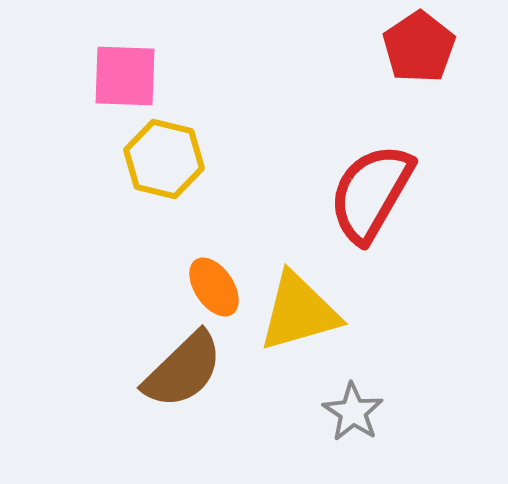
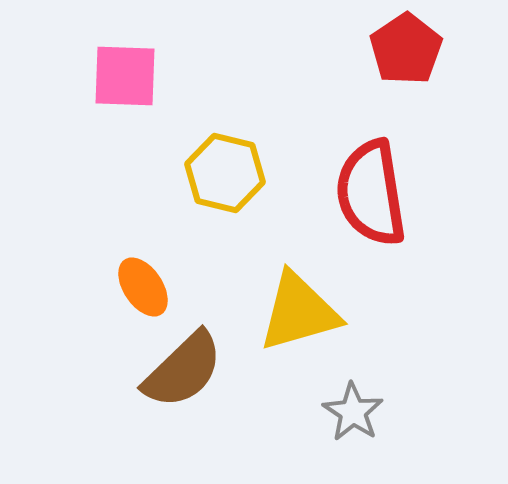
red pentagon: moved 13 px left, 2 px down
yellow hexagon: moved 61 px right, 14 px down
red semicircle: rotated 39 degrees counterclockwise
orange ellipse: moved 71 px left
